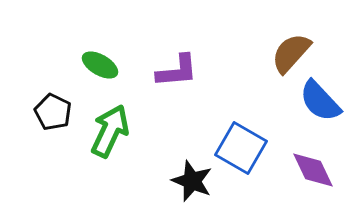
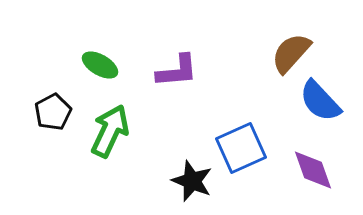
black pentagon: rotated 18 degrees clockwise
blue square: rotated 36 degrees clockwise
purple diamond: rotated 6 degrees clockwise
